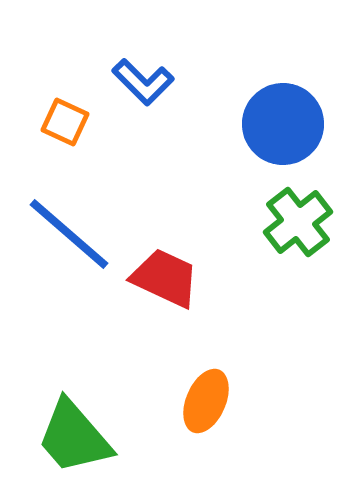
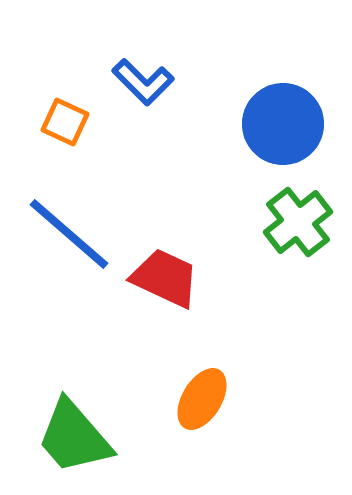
orange ellipse: moved 4 px left, 2 px up; rotated 8 degrees clockwise
